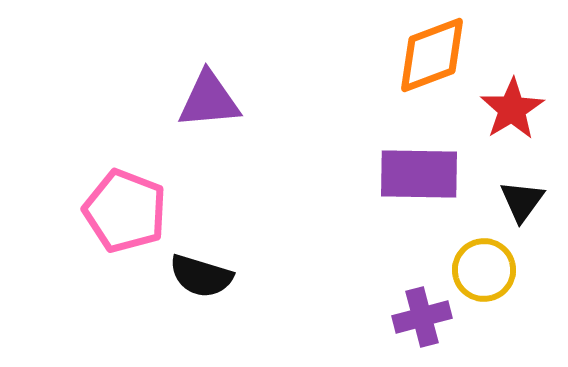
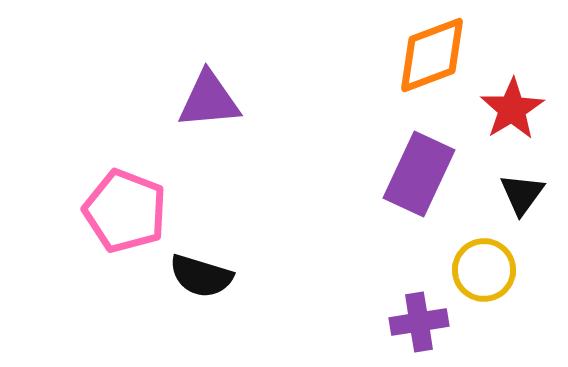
purple rectangle: rotated 66 degrees counterclockwise
black triangle: moved 7 px up
purple cross: moved 3 px left, 5 px down; rotated 6 degrees clockwise
